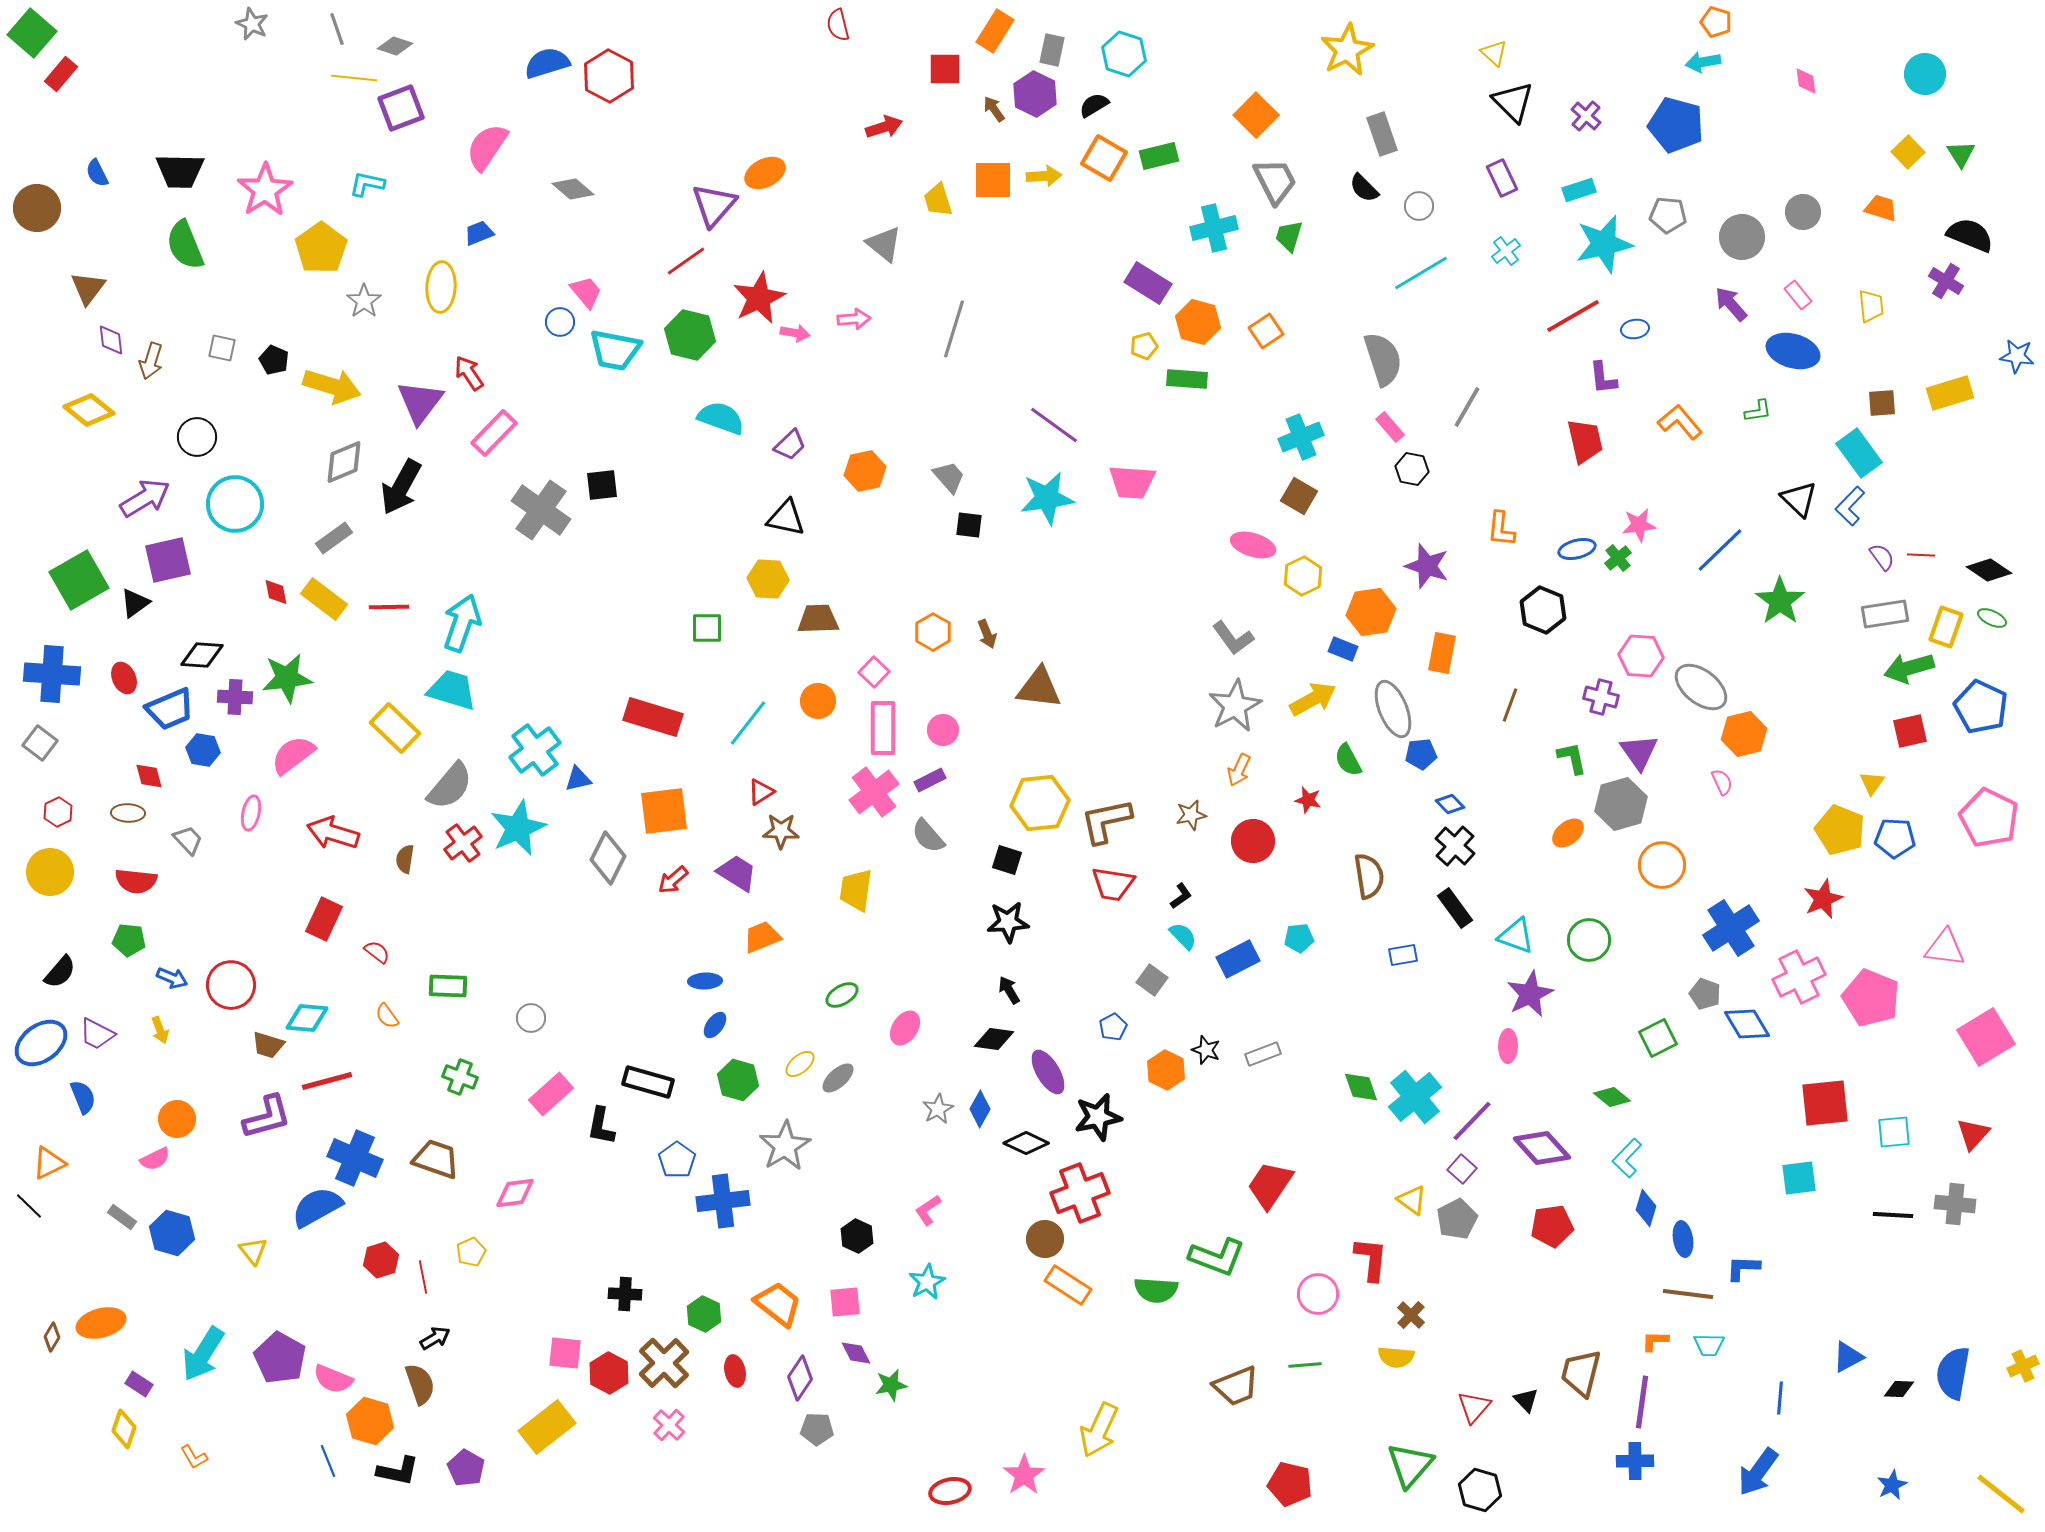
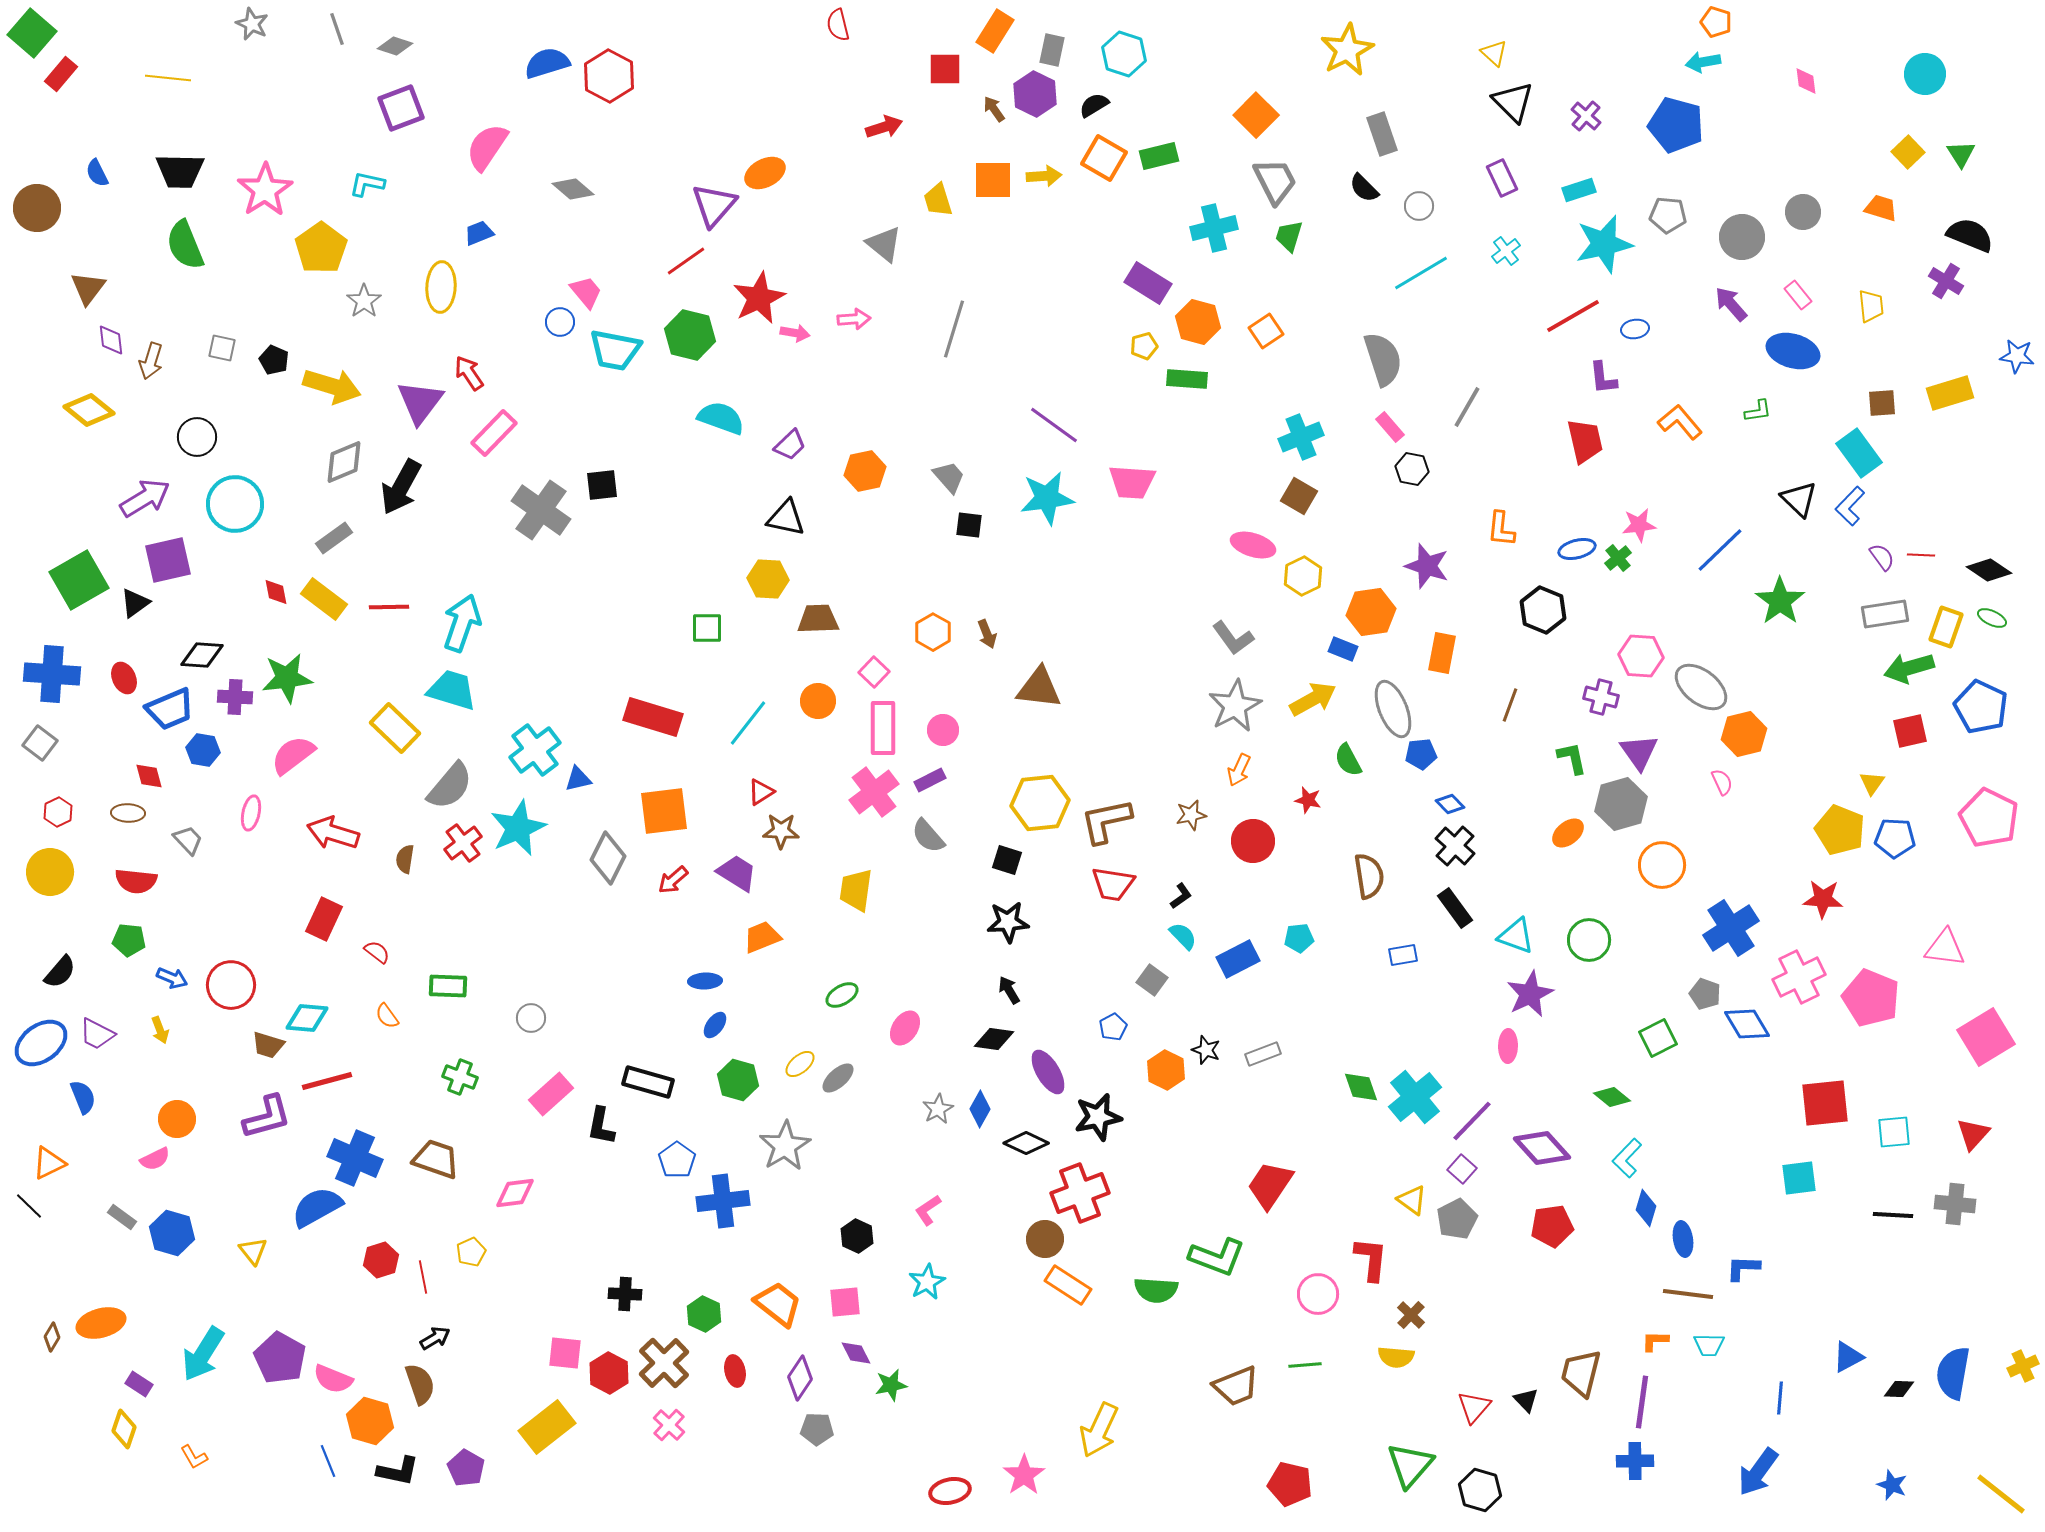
yellow line at (354, 78): moved 186 px left
red star at (1823, 899): rotated 27 degrees clockwise
blue star at (1892, 1485): rotated 24 degrees counterclockwise
